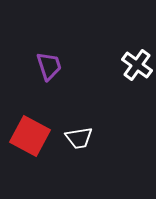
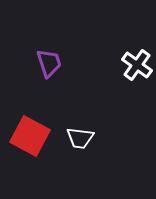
purple trapezoid: moved 3 px up
white trapezoid: moved 1 px right; rotated 16 degrees clockwise
